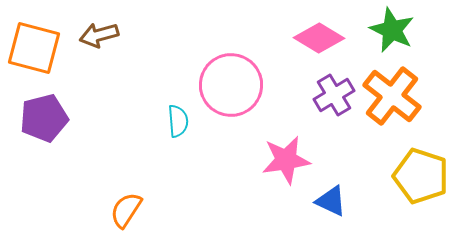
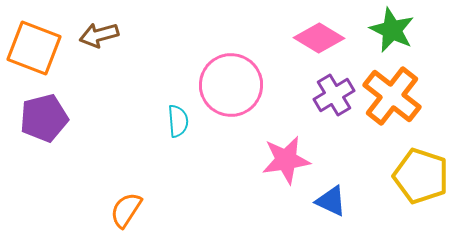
orange square: rotated 6 degrees clockwise
